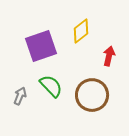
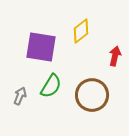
purple square: moved 1 px down; rotated 28 degrees clockwise
red arrow: moved 6 px right
green semicircle: rotated 75 degrees clockwise
